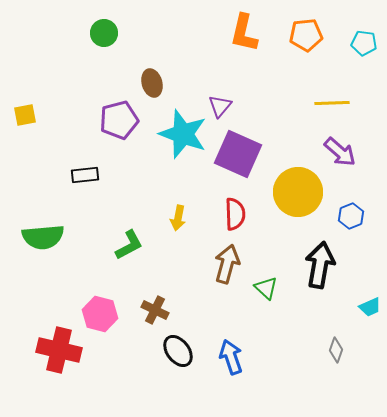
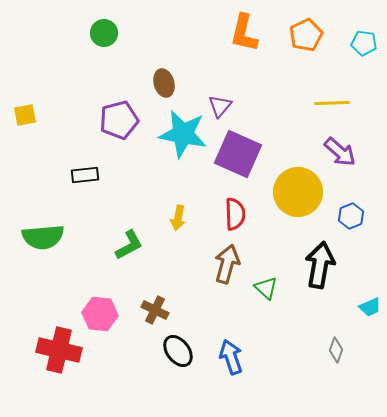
orange pentagon: rotated 20 degrees counterclockwise
brown ellipse: moved 12 px right
cyan star: rotated 9 degrees counterclockwise
pink hexagon: rotated 8 degrees counterclockwise
